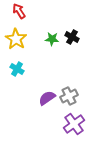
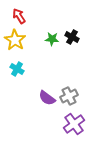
red arrow: moved 5 px down
yellow star: moved 1 px left, 1 px down
purple semicircle: rotated 108 degrees counterclockwise
